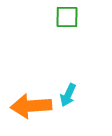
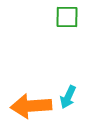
cyan arrow: moved 2 px down
